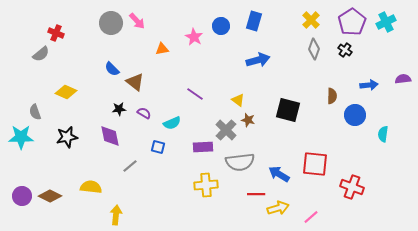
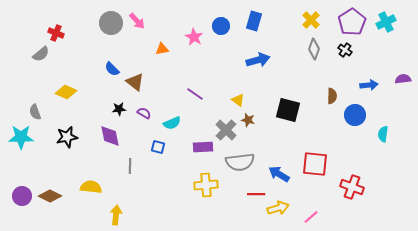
gray line at (130, 166): rotated 49 degrees counterclockwise
